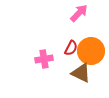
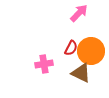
pink cross: moved 5 px down
